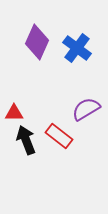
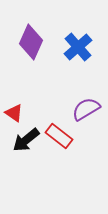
purple diamond: moved 6 px left
blue cross: moved 1 px right, 1 px up; rotated 12 degrees clockwise
red triangle: rotated 36 degrees clockwise
black arrow: rotated 108 degrees counterclockwise
